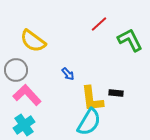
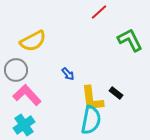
red line: moved 12 px up
yellow semicircle: rotated 64 degrees counterclockwise
black rectangle: rotated 32 degrees clockwise
cyan semicircle: moved 2 px right, 2 px up; rotated 20 degrees counterclockwise
